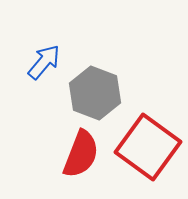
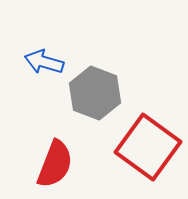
blue arrow: rotated 114 degrees counterclockwise
red semicircle: moved 26 px left, 10 px down
